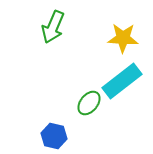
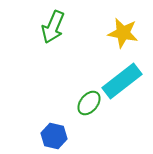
yellow star: moved 5 px up; rotated 8 degrees clockwise
